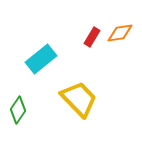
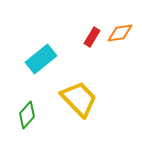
green diamond: moved 9 px right, 5 px down; rotated 8 degrees clockwise
